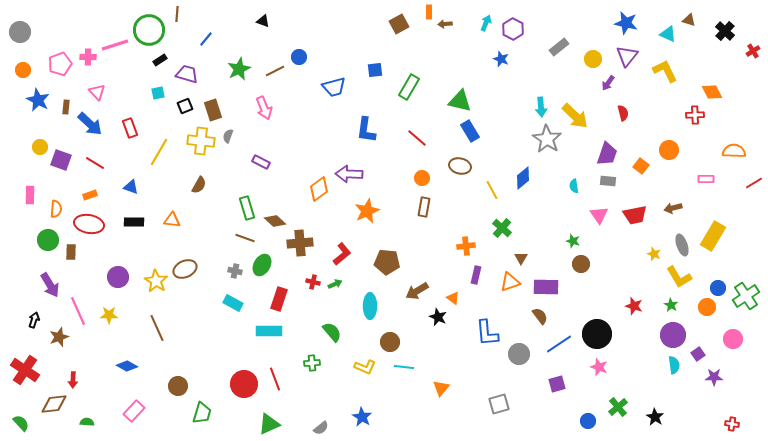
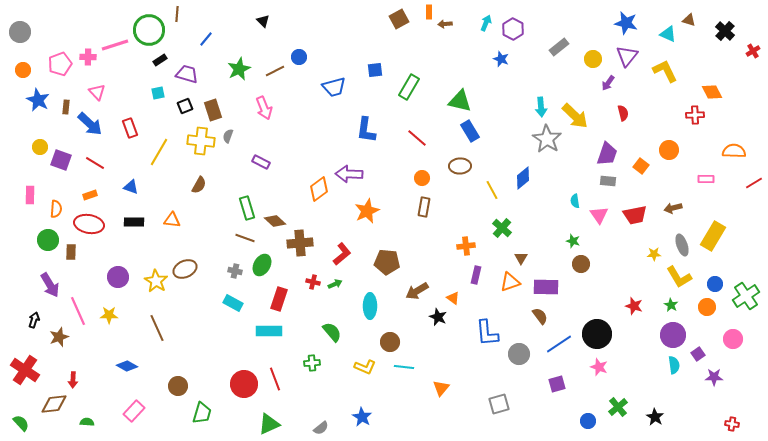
black triangle at (263, 21): rotated 24 degrees clockwise
brown square at (399, 24): moved 5 px up
brown ellipse at (460, 166): rotated 15 degrees counterclockwise
cyan semicircle at (574, 186): moved 1 px right, 15 px down
yellow star at (654, 254): rotated 24 degrees counterclockwise
blue circle at (718, 288): moved 3 px left, 4 px up
